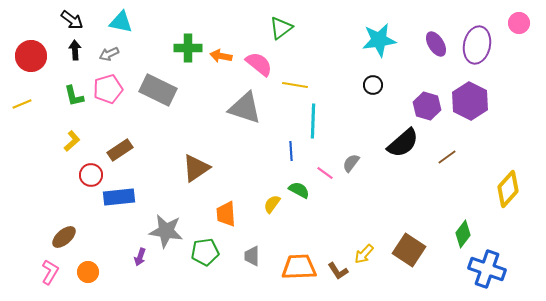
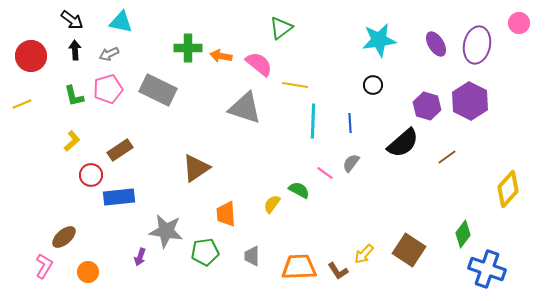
blue line at (291, 151): moved 59 px right, 28 px up
pink L-shape at (50, 272): moved 6 px left, 6 px up
